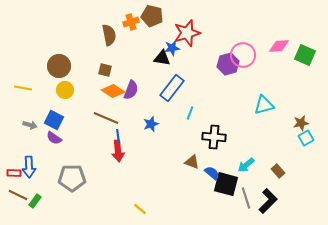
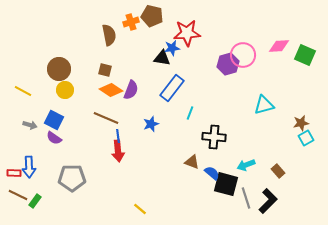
red star at (187, 33): rotated 12 degrees clockwise
brown circle at (59, 66): moved 3 px down
yellow line at (23, 88): moved 3 px down; rotated 18 degrees clockwise
orange diamond at (113, 91): moved 2 px left, 1 px up
cyan arrow at (246, 165): rotated 18 degrees clockwise
